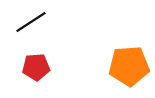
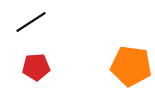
orange pentagon: moved 2 px right; rotated 12 degrees clockwise
